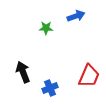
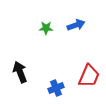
blue arrow: moved 9 px down
black arrow: moved 3 px left
blue cross: moved 6 px right
